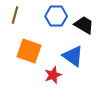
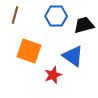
black trapezoid: rotated 45 degrees counterclockwise
